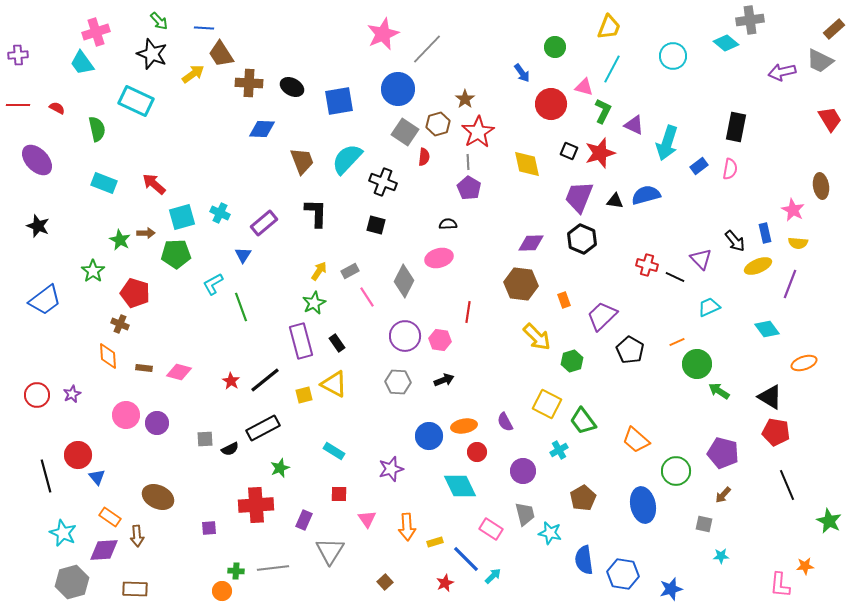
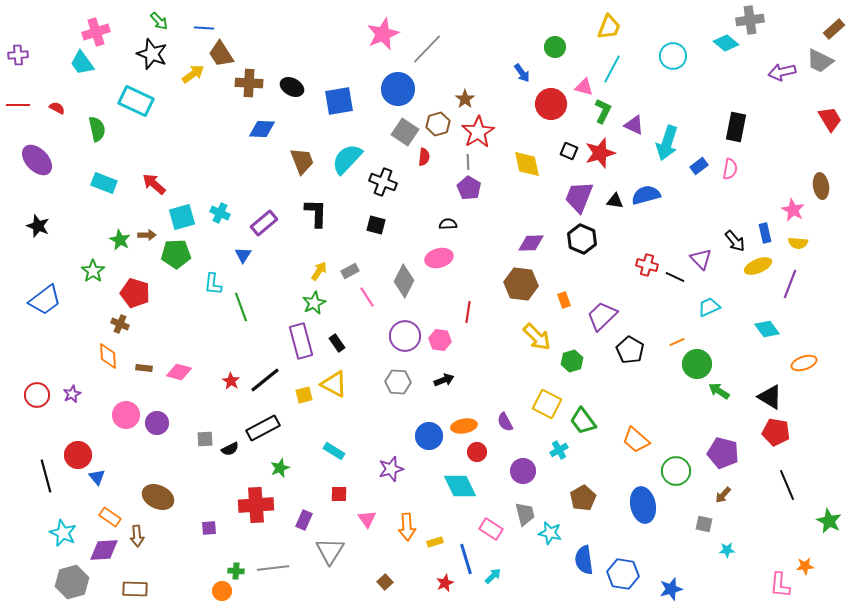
brown arrow at (146, 233): moved 1 px right, 2 px down
cyan L-shape at (213, 284): rotated 55 degrees counterclockwise
cyan star at (721, 556): moved 6 px right, 6 px up
blue line at (466, 559): rotated 28 degrees clockwise
